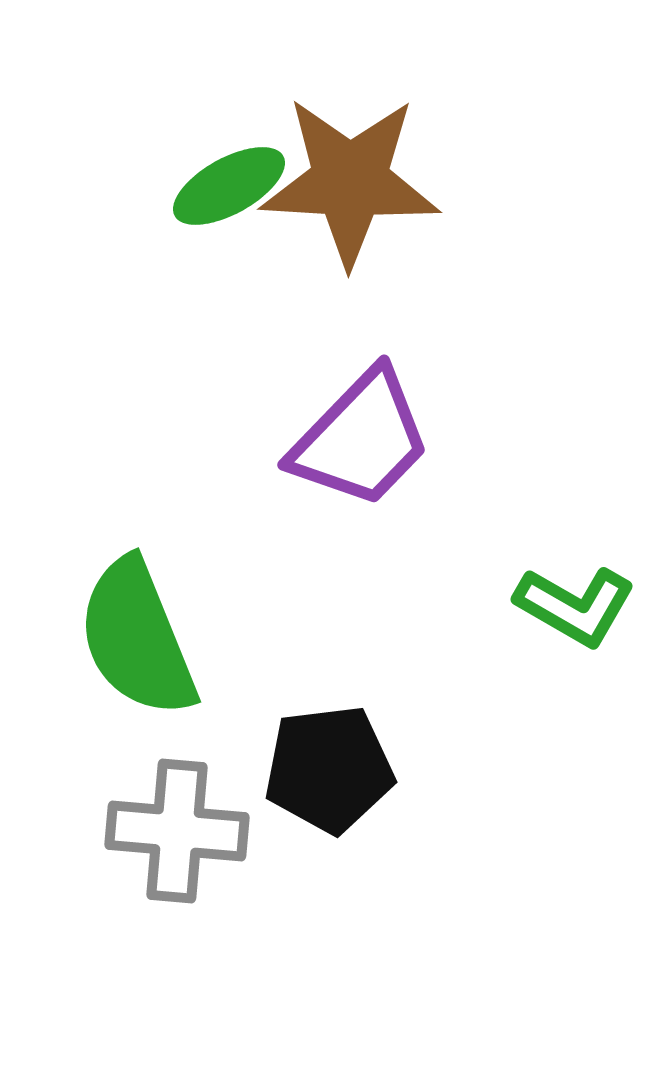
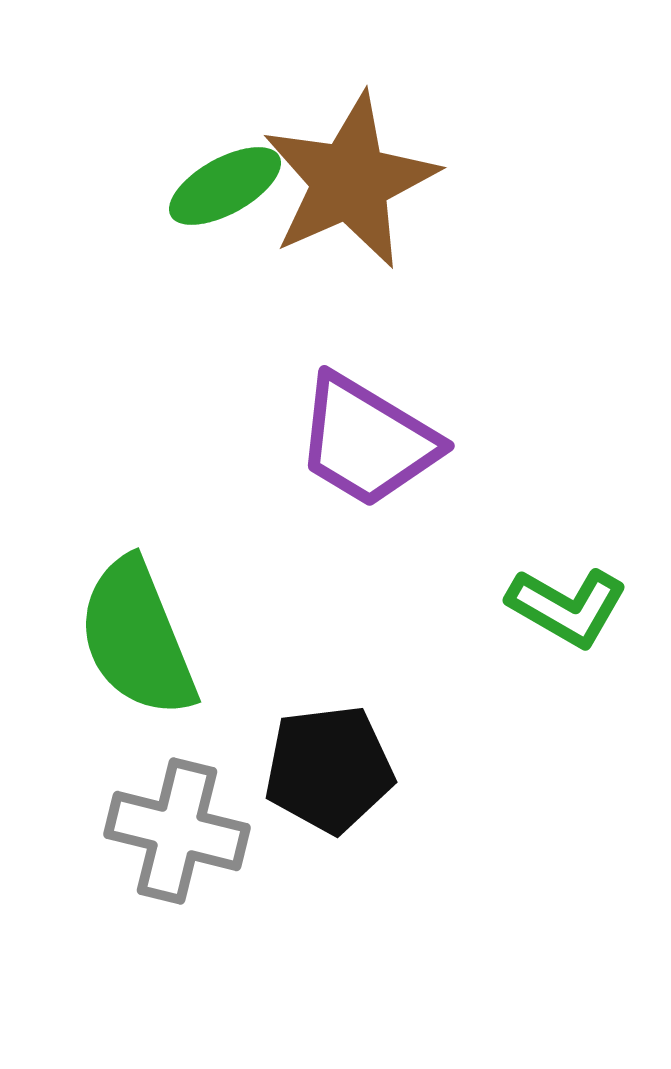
brown star: rotated 27 degrees counterclockwise
green ellipse: moved 4 px left
purple trapezoid: moved 6 px right, 2 px down; rotated 77 degrees clockwise
green L-shape: moved 8 px left, 1 px down
gray cross: rotated 9 degrees clockwise
